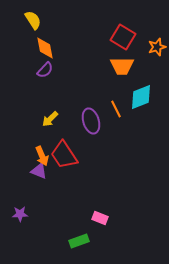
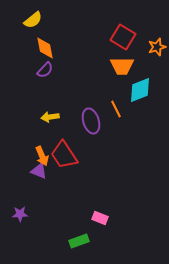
yellow semicircle: rotated 84 degrees clockwise
cyan diamond: moved 1 px left, 7 px up
yellow arrow: moved 2 px up; rotated 36 degrees clockwise
